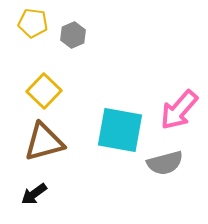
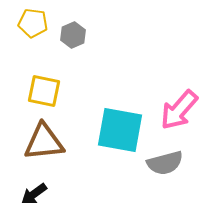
yellow square: rotated 32 degrees counterclockwise
brown triangle: rotated 9 degrees clockwise
